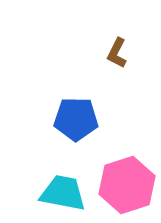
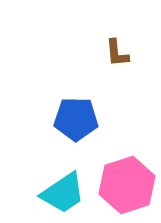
brown L-shape: rotated 32 degrees counterclockwise
cyan trapezoid: rotated 135 degrees clockwise
